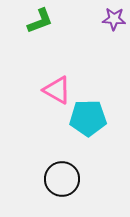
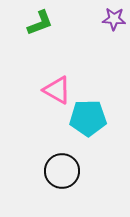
green L-shape: moved 2 px down
black circle: moved 8 px up
